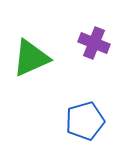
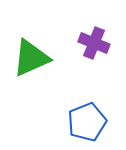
blue pentagon: moved 2 px right, 1 px down; rotated 6 degrees counterclockwise
